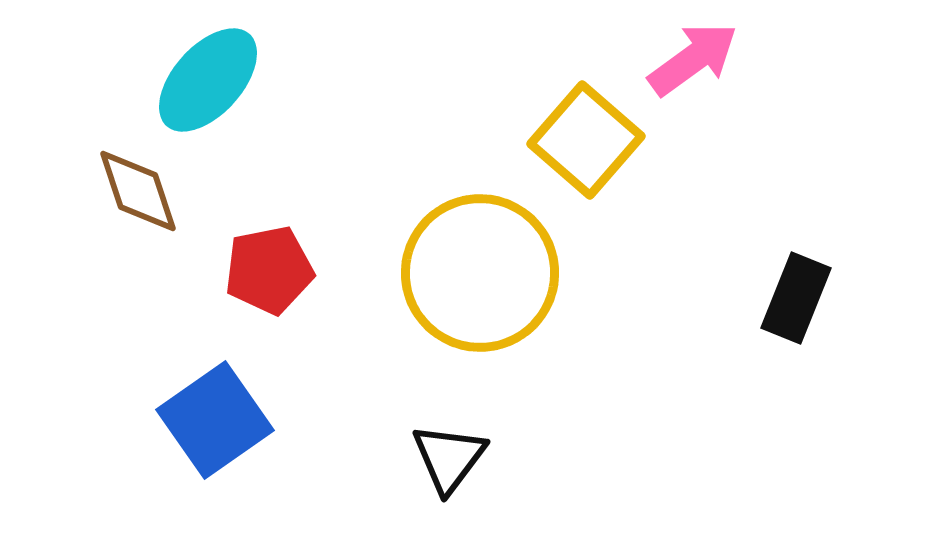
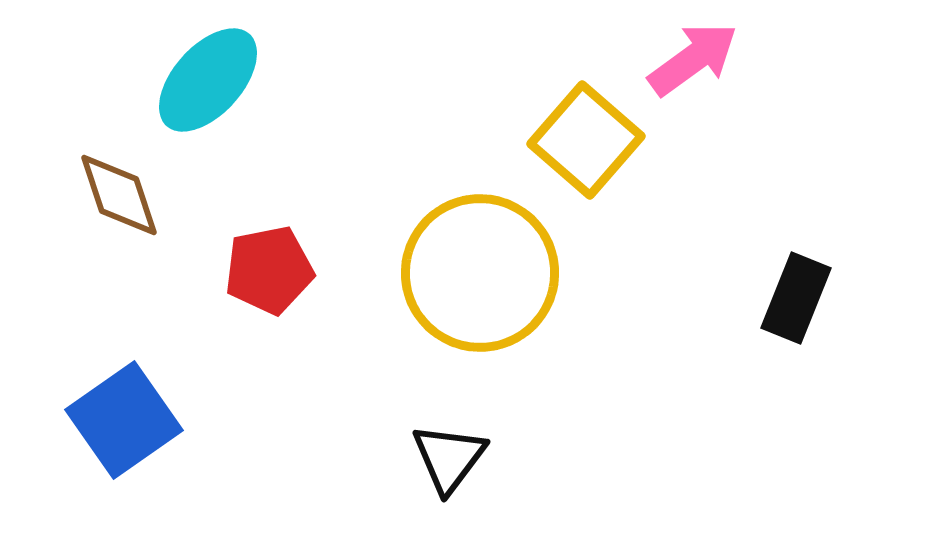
brown diamond: moved 19 px left, 4 px down
blue square: moved 91 px left
